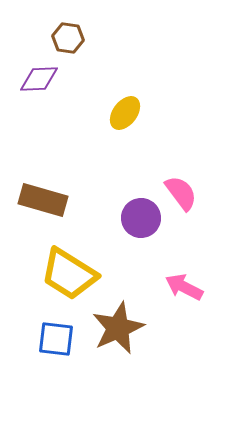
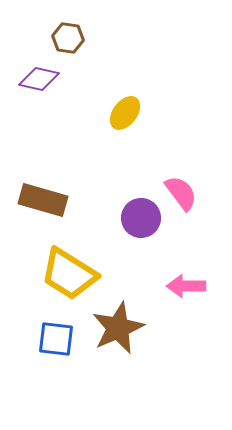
purple diamond: rotated 15 degrees clockwise
pink arrow: moved 2 px right, 1 px up; rotated 27 degrees counterclockwise
